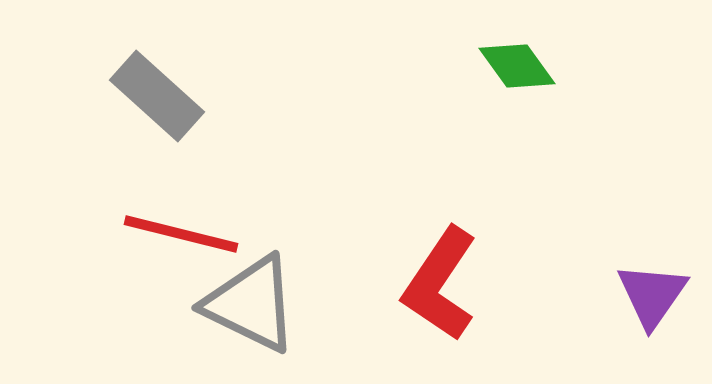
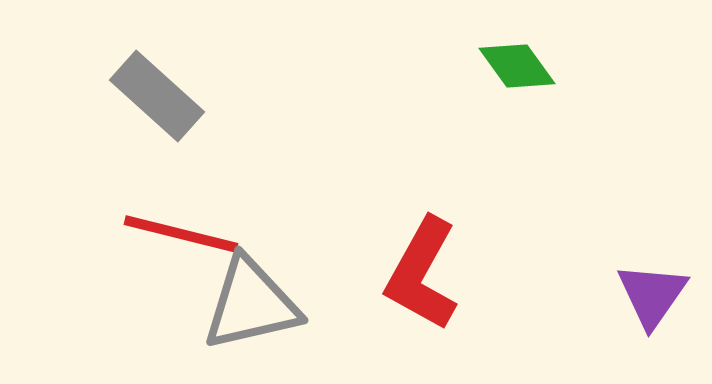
red L-shape: moved 18 px left, 10 px up; rotated 5 degrees counterclockwise
gray triangle: rotated 39 degrees counterclockwise
